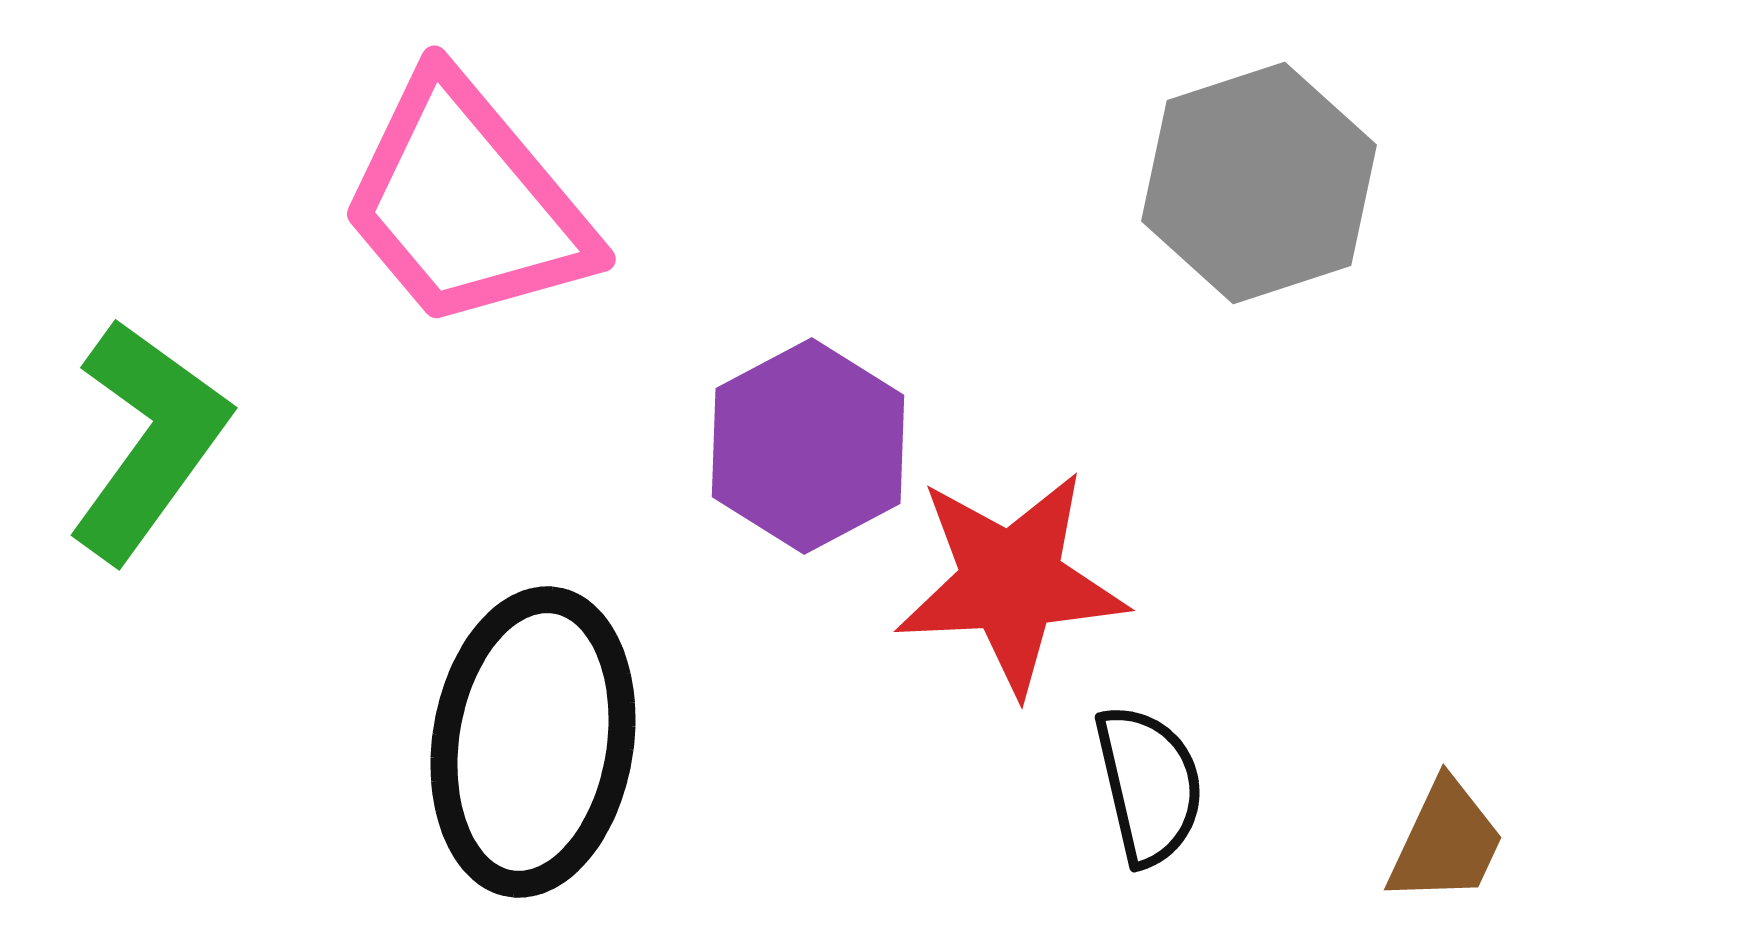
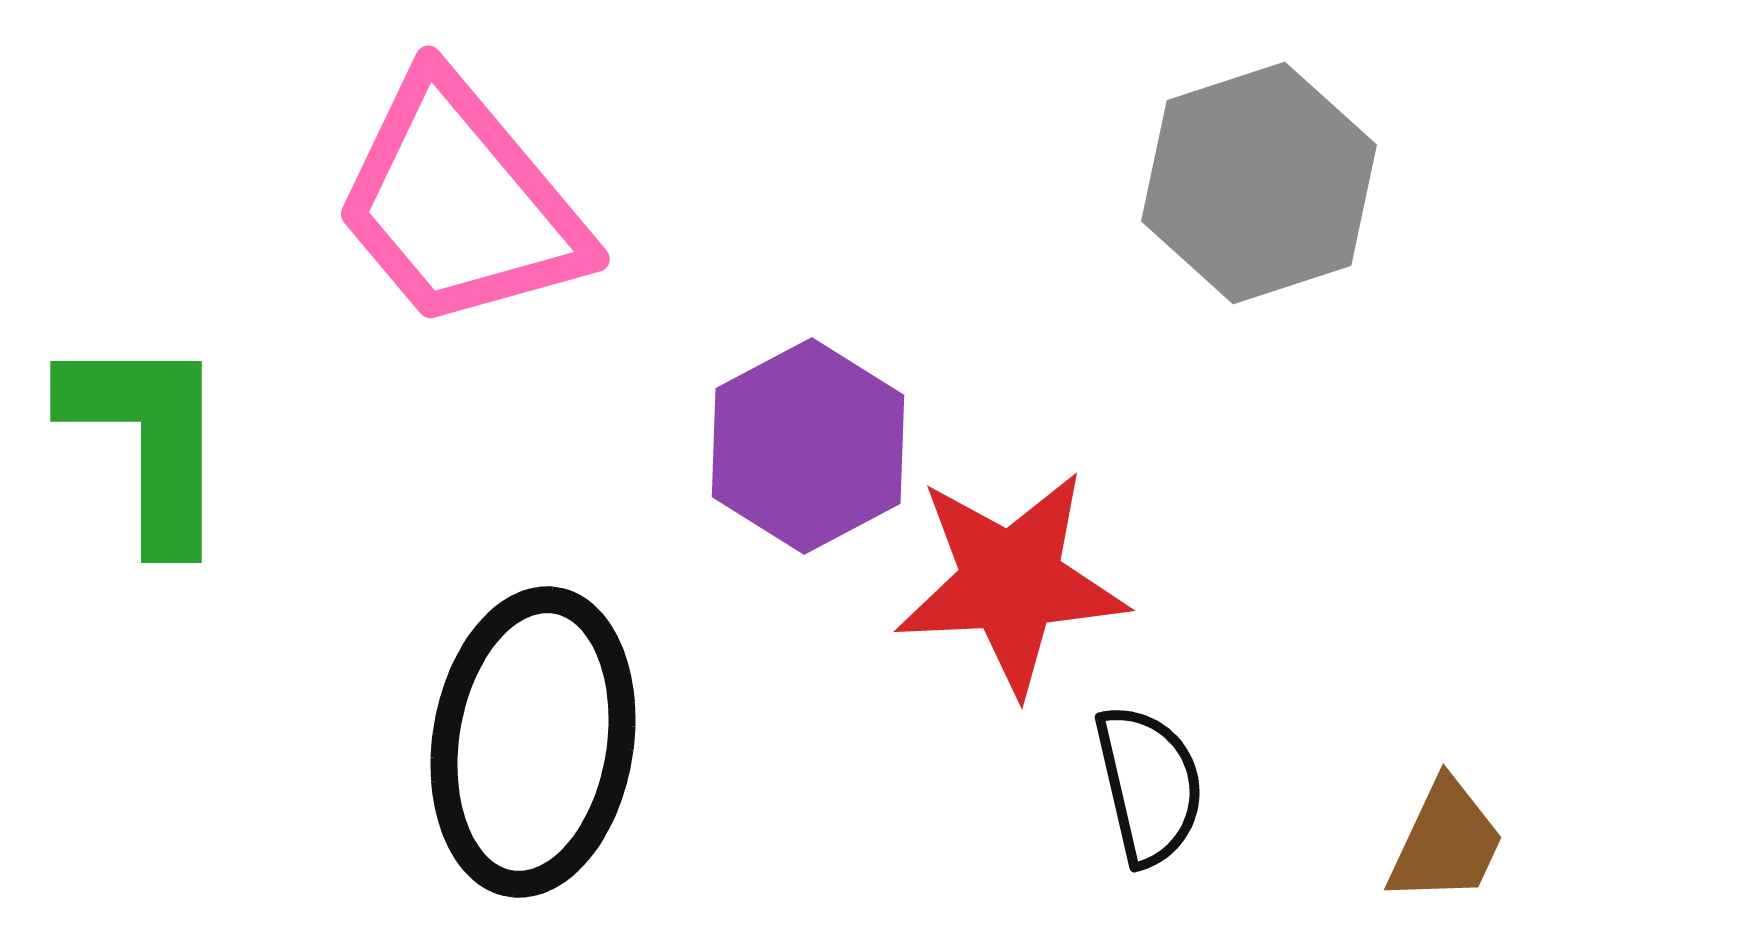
pink trapezoid: moved 6 px left
green L-shape: rotated 36 degrees counterclockwise
